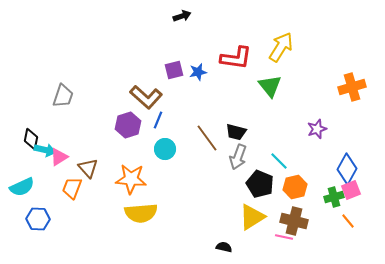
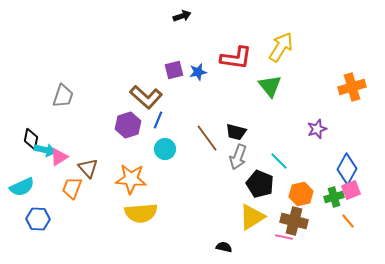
orange hexagon: moved 6 px right, 7 px down
